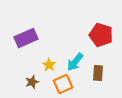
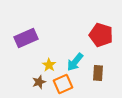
brown star: moved 7 px right
